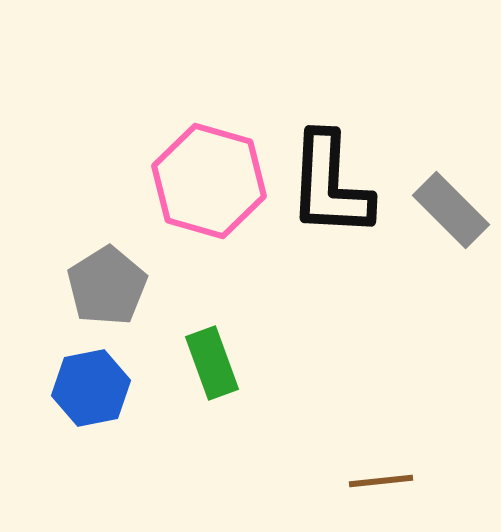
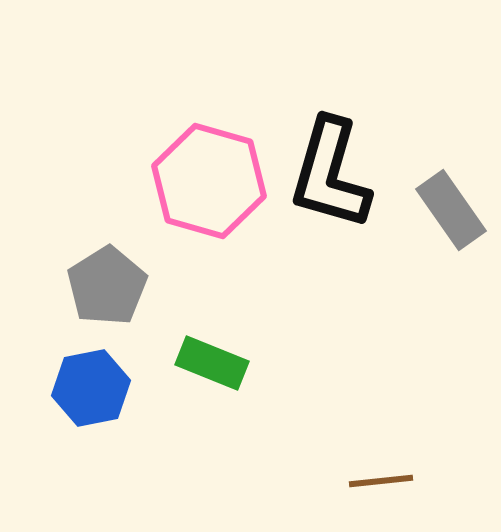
black L-shape: moved 11 px up; rotated 13 degrees clockwise
gray rectangle: rotated 10 degrees clockwise
green rectangle: rotated 48 degrees counterclockwise
